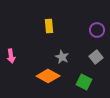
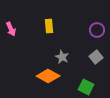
pink arrow: moved 27 px up; rotated 16 degrees counterclockwise
green square: moved 2 px right, 5 px down
